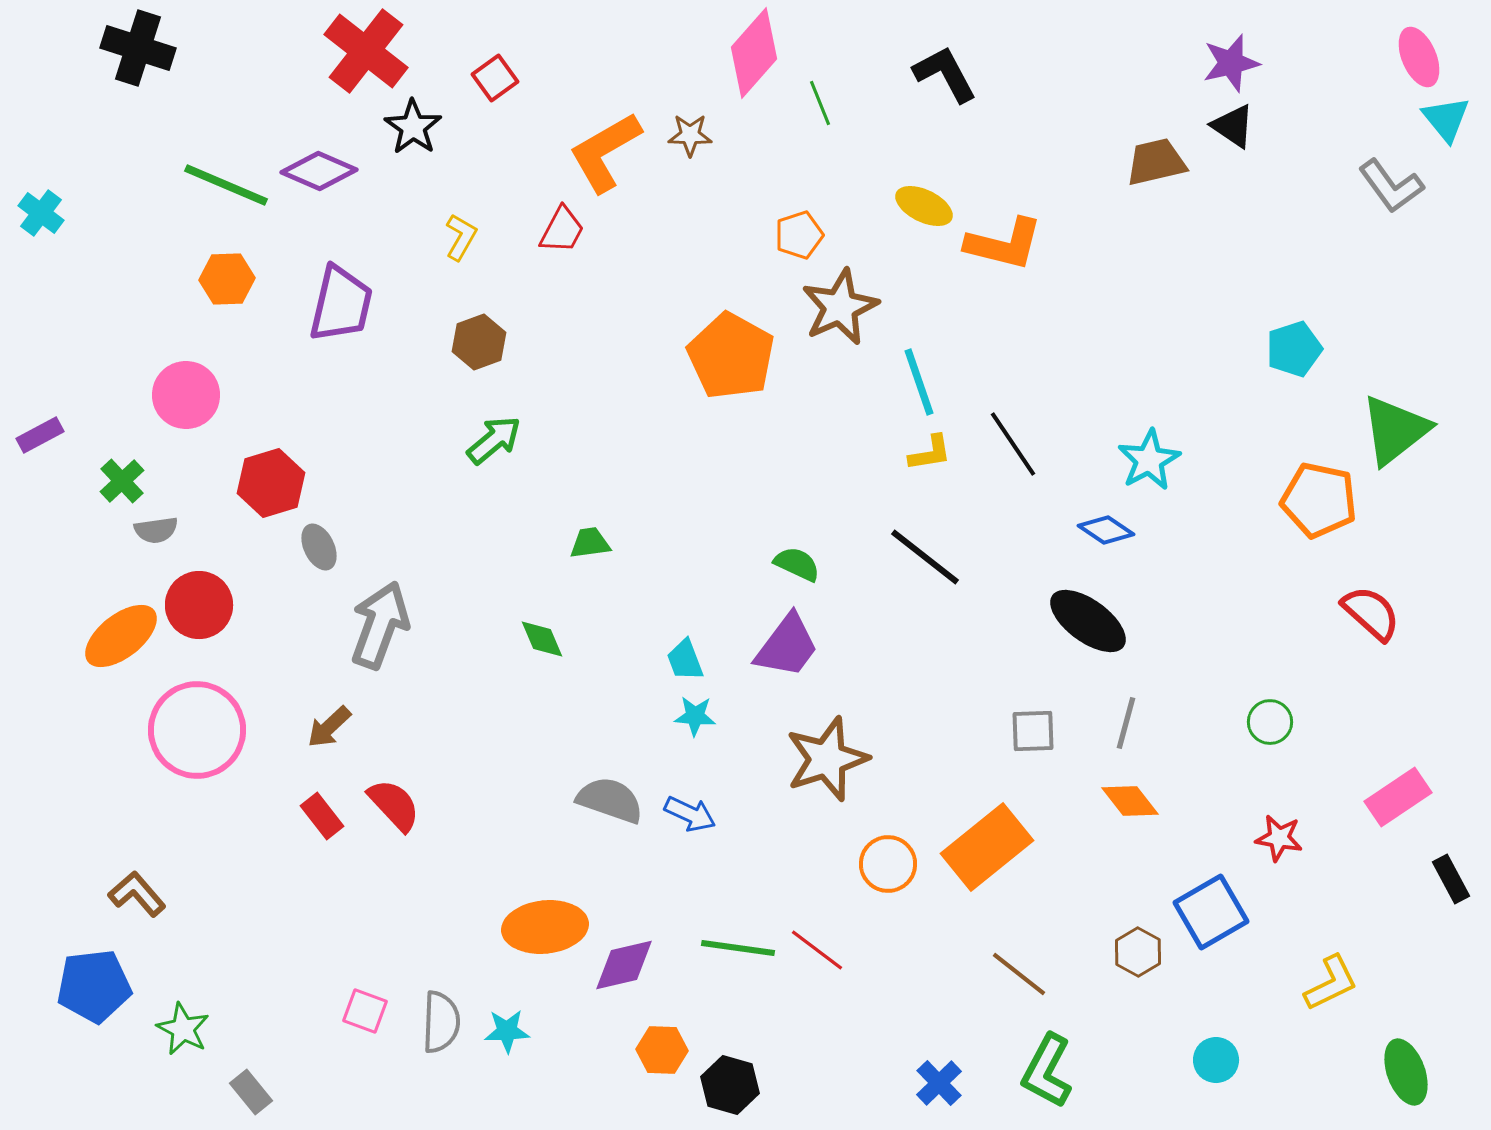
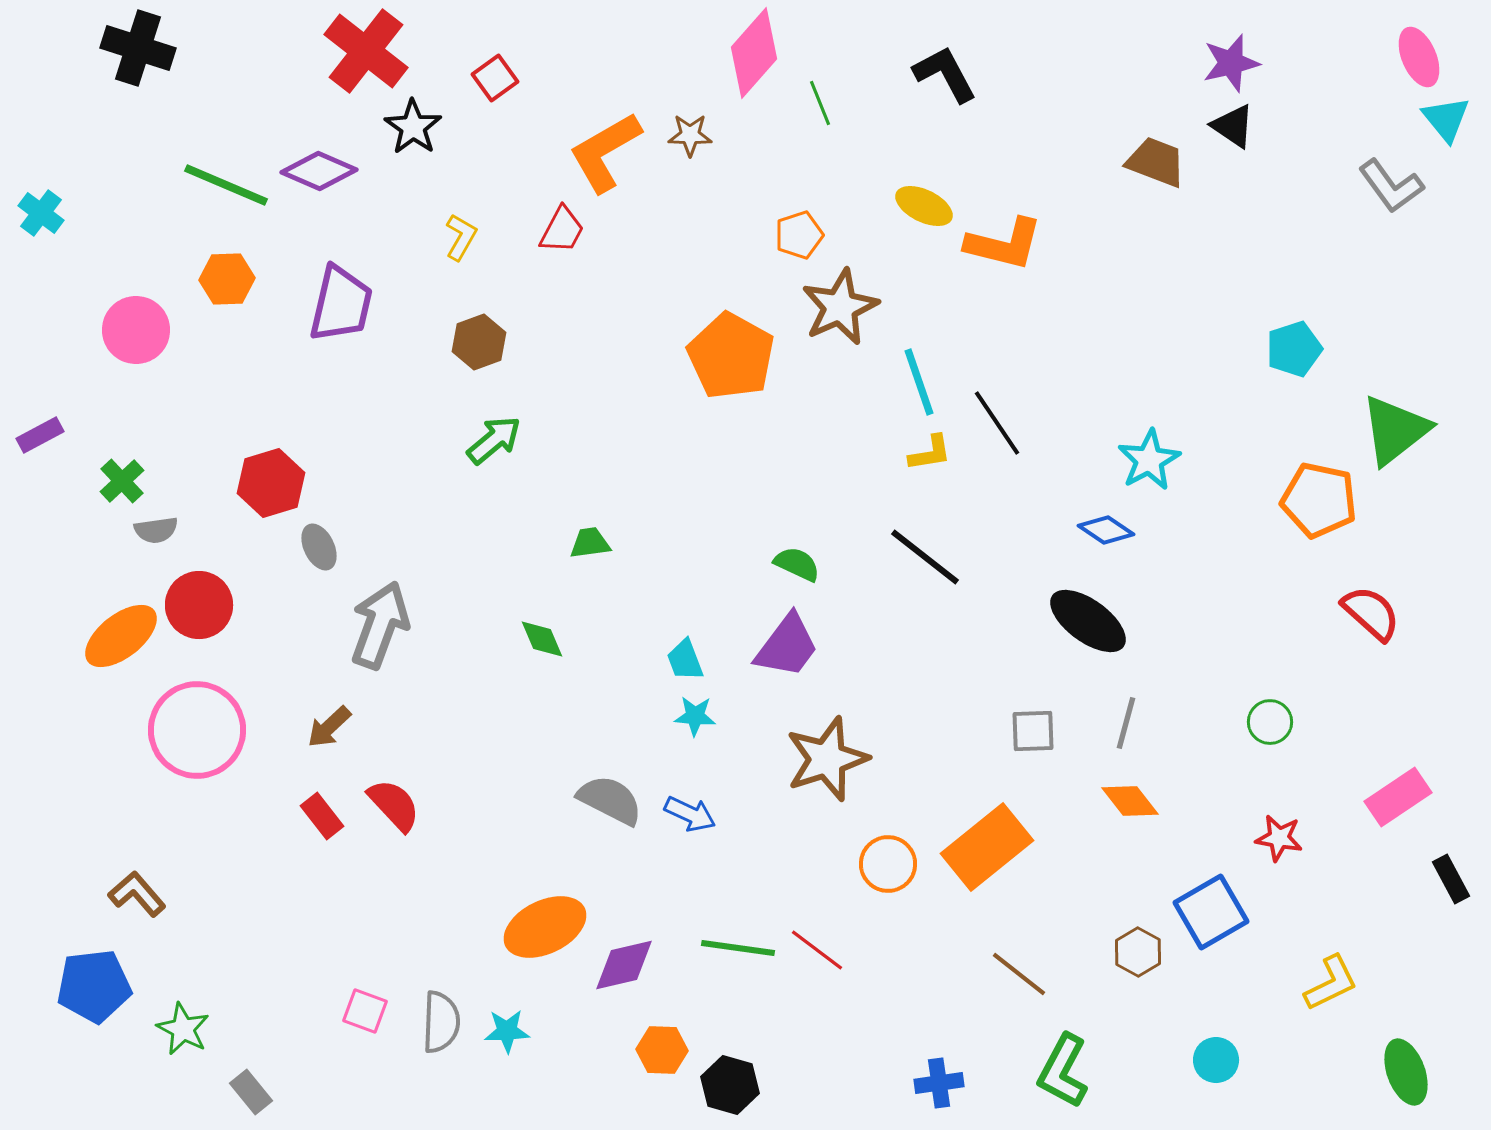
brown trapezoid at (1156, 162): rotated 34 degrees clockwise
pink circle at (186, 395): moved 50 px left, 65 px up
black line at (1013, 444): moved 16 px left, 21 px up
gray semicircle at (610, 800): rotated 8 degrees clockwise
orange ellipse at (545, 927): rotated 20 degrees counterclockwise
green L-shape at (1047, 1071): moved 16 px right
blue cross at (939, 1083): rotated 36 degrees clockwise
